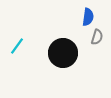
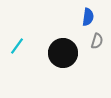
gray semicircle: moved 4 px down
